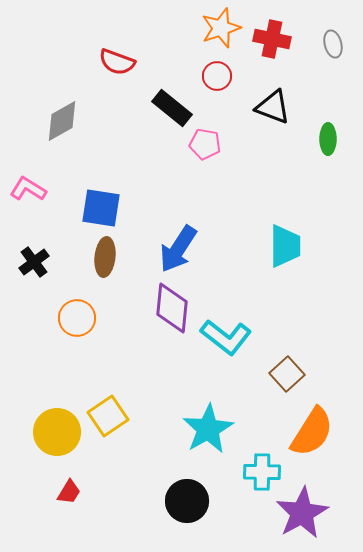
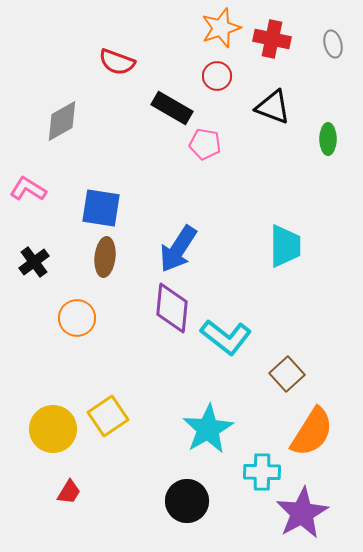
black rectangle: rotated 9 degrees counterclockwise
yellow circle: moved 4 px left, 3 px up
